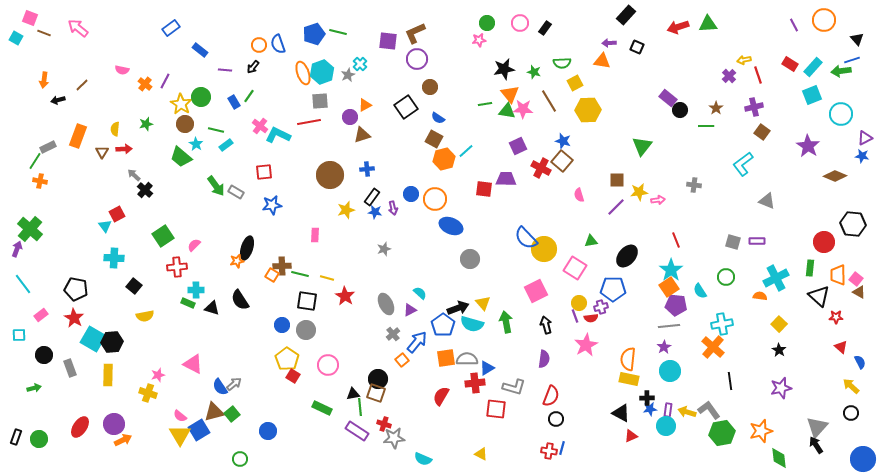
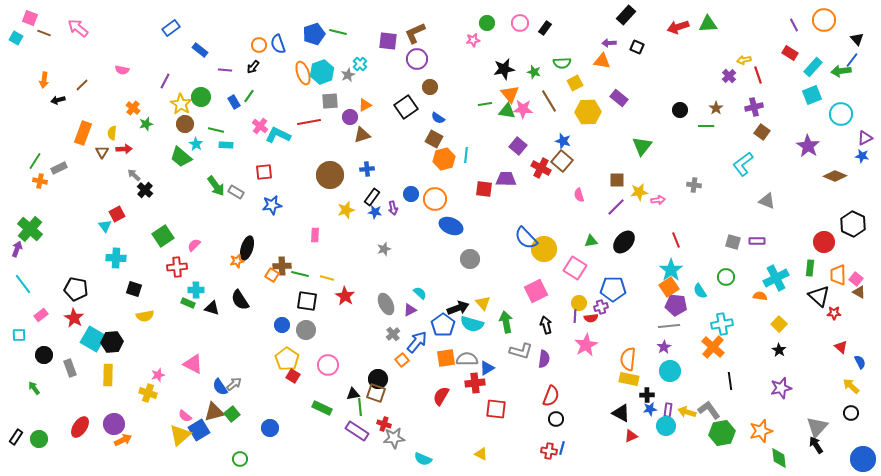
pink star at (479, 40): moved 6 px left
blue line at (852, 60): rotated 35 degrees counterclockwise
red rectangle at (790, 64): moved 11 px up
orange cross at (145, 84): moved 12 px left, 24 px down
purple rectangle at (668, 98): moved 49 px left
gray square at (320, 101): moved 10 px right
yellow hexagon at (588, 110): moved 2 px down
yellow semicircle at (115, 129): moved 3 px left, 4 px down
orange rectangle at (78, 136): moved 5 px right, 3 px up
cyan rectangle at (226, 145): rotated 40 degrees clockwise
purple square at (518, 146): rotated 24 degrees counterclockwise
gray rectangle at (48, 147): moved 11 px right, 21 px down
cyan line at (466, 151): moved 4 px down; rotated 42 degrees counterclockwise
black hexagon at (853, 224): rotated 20 degrees clockwise
black ellipse at (627, 256): moved 3 px left, 14 px up
cyan cross at (114, 258): moved 2 px right
black square at (134, 286): moved 3 px down; rotated 21 degrees counterclockwise
purple line at (575, 316): rotated 24 degrees clockwise
red star at (836, 317): moved 2 px left, 4 px up
gray L-shape at (514, 387): moved 7 px right, 36 px up
green arrow at (34, 388): rotated 112 degrees counterclockwise
black cross at (647, 398): moved 3 px up
pink semicircle at (180, 416): moved 5 px right
blue circle at (268, 431): moved 2 px right, 3 px up
yellow triangle at (180, 435): rotated 20 degrees clockwise
black rectangle at (16, 437): rotated 14 degrees clockwise
